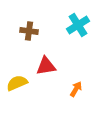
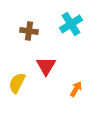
cyan cross: moved 7 px left, 1 px up
red triangle: rotated 50 degrees counterclockwise
yellow semicircle: rotated 40 degrees counterclockwise
